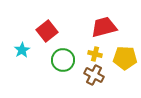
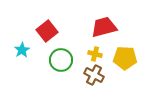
green circle: moved 2 px left
